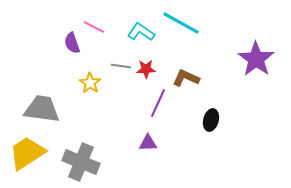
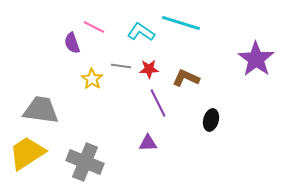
cyan line: rotated 12 degrees counterclockwise
red star: moved 3 px right
yellow star: moved 2 px right, 4 px up
purple line: rotated 52 degrees counterclockwise
gray trapezoid: moved 1 px left, 1 px down
gray cross: moved 4 px right
